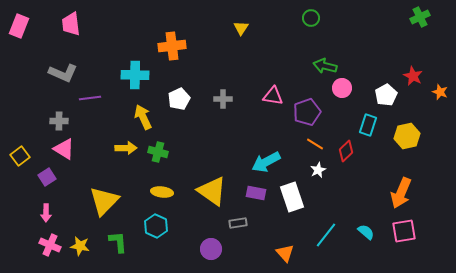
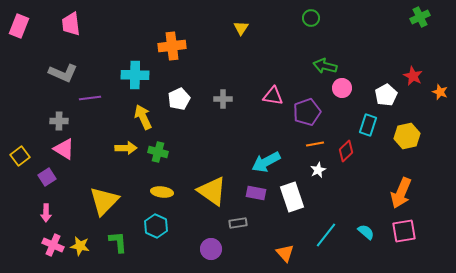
orange line at (315, 144): rotated 42 degrees counterclockwise
pink cross at (50, 245): moved 3 px right
